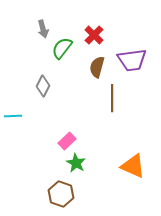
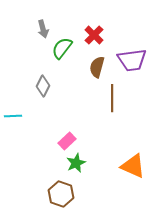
green star: rotated 18 degrees clockwise
